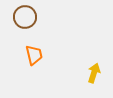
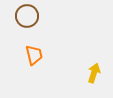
brown circle: moved 2 px right, 1 px up
